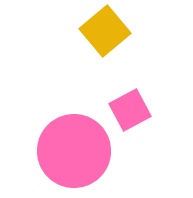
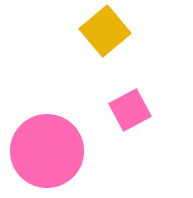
pink circle: moved 27 px left
